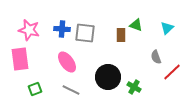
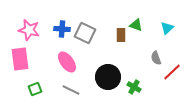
gray square: rotated 20 degrees clockwise
gray semicircle: moved 1 px down
